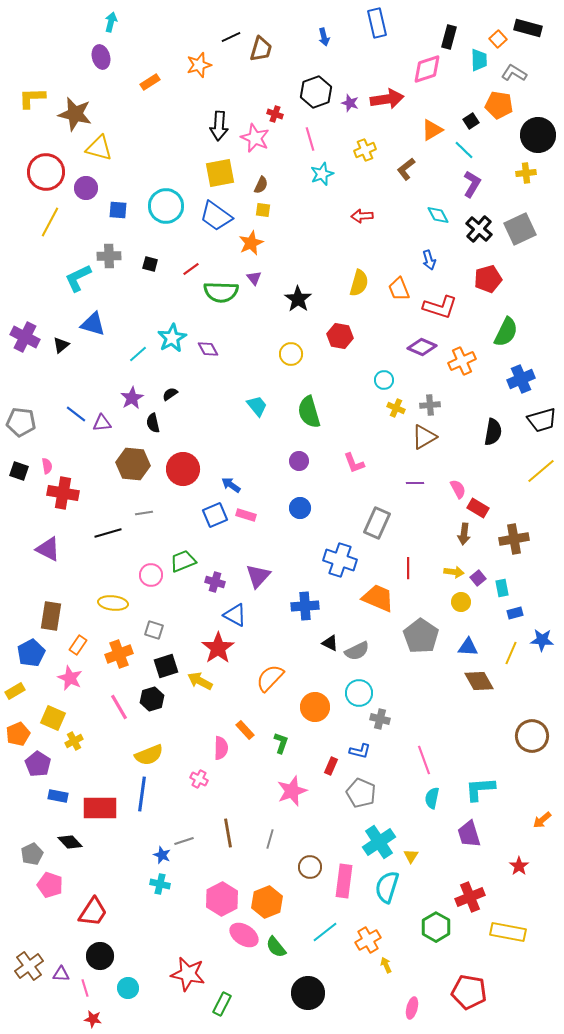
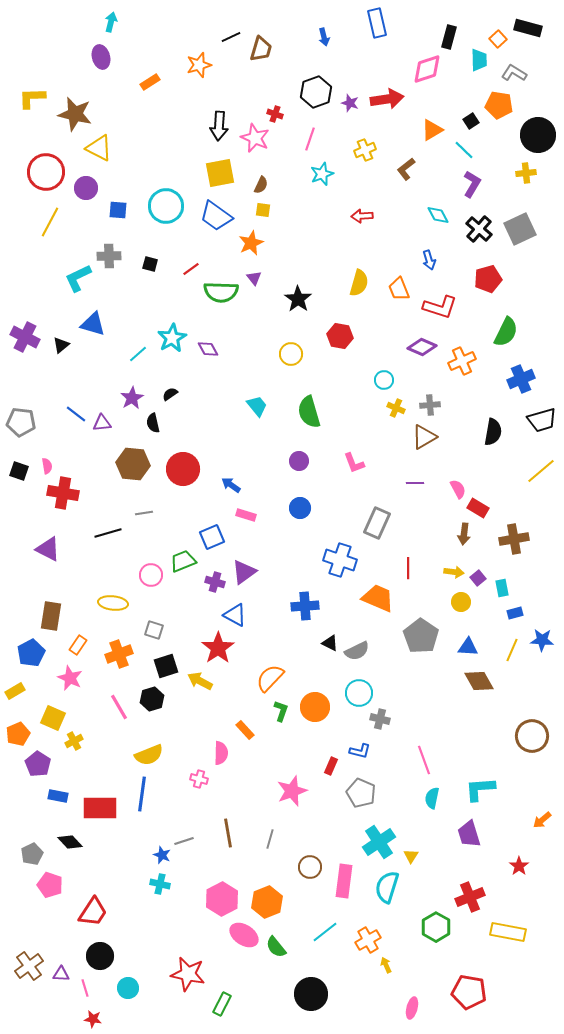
pink line at (310, 139): rotated 35 degrees clockwise
yellow triangle at (99, 148): rotated 12 degrees clockwise
blue square at (215, 515): moved 3 px left, 22 px down
purple triangle at (258, 576): moved 14 px left, 4 px up; rotated 12 degrees clockwise
yellow line at (511, 653): moved 1 px right, 3 px up
green L-shape at (281, 743): moved 32 px up
pink semicircle at (221, 748): moved 5 px down
pink cross at (199, 779): rotated 12 degrees counterclockwise
black circle at (308, 993): moved 3 px right, 1 px down
